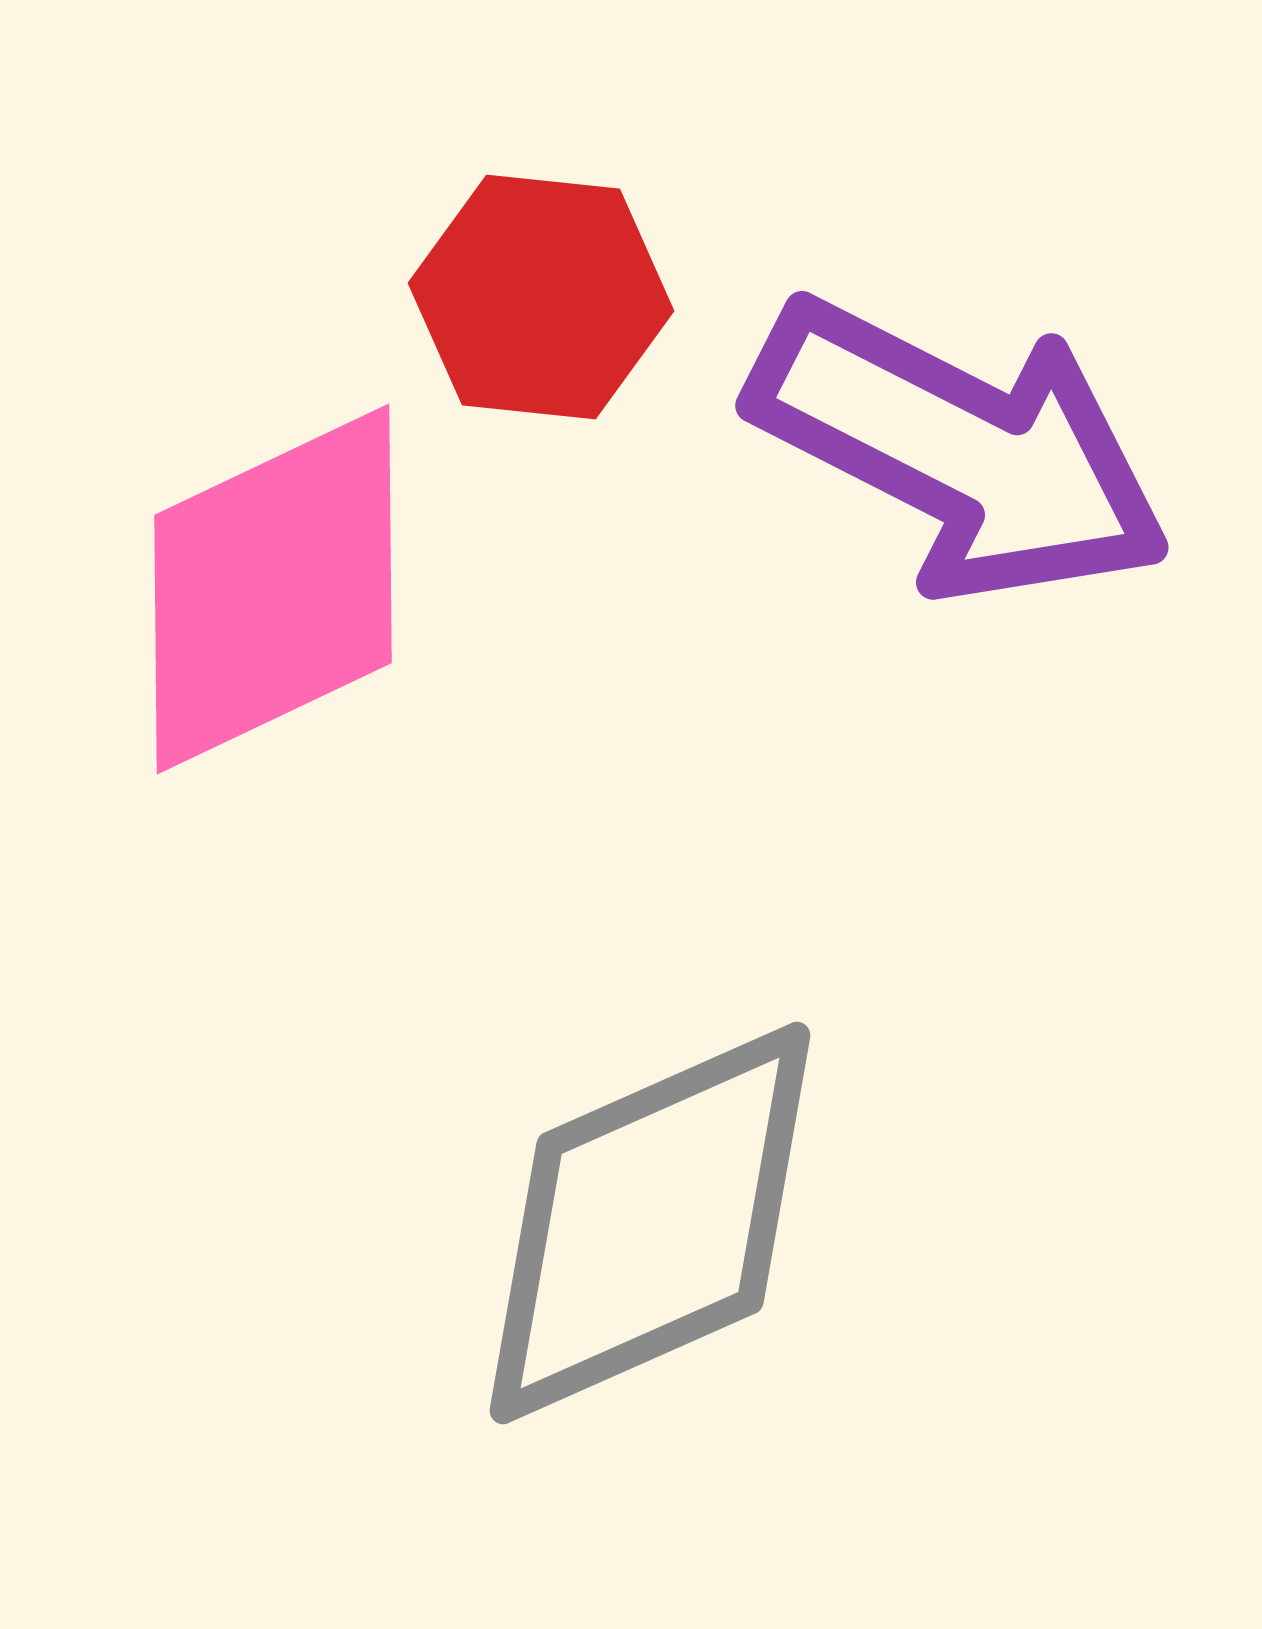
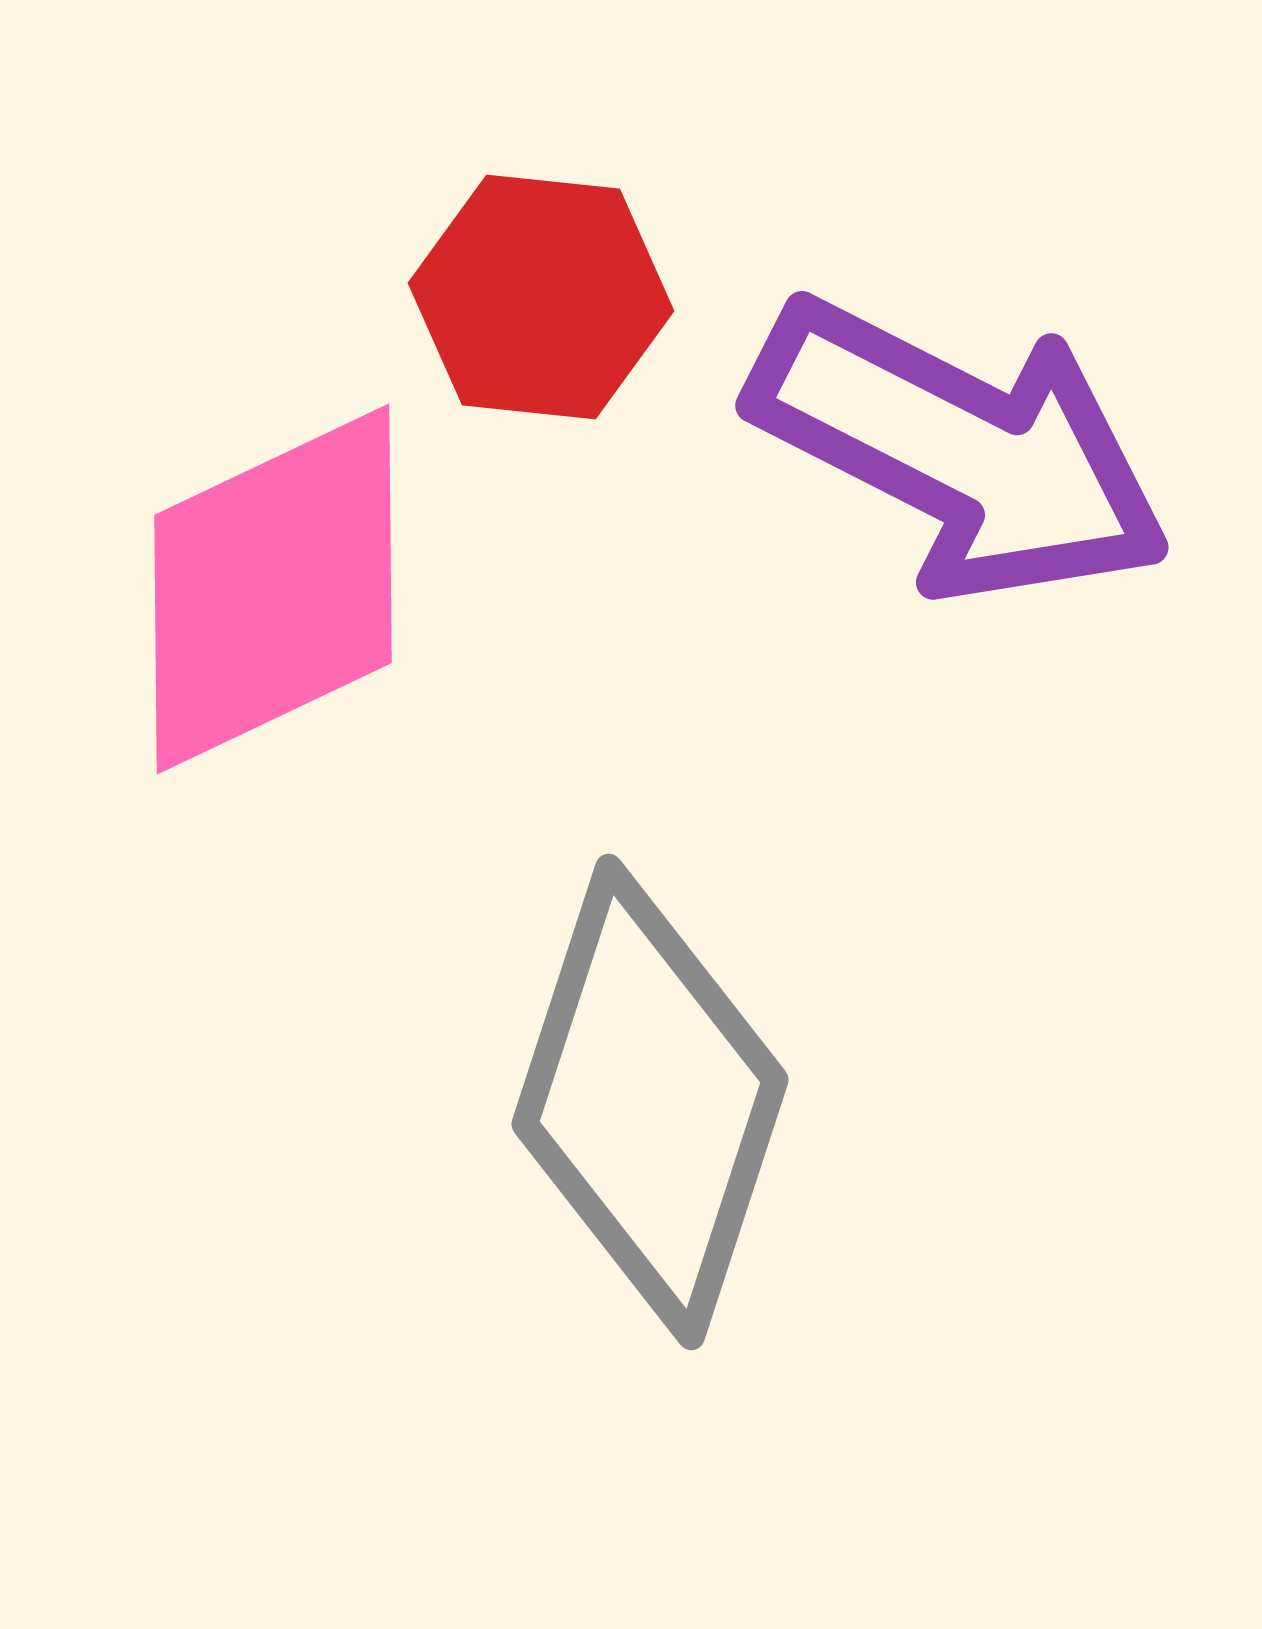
gray diamond: moved 121 px up; rotated 48 degrees counterclockwise
